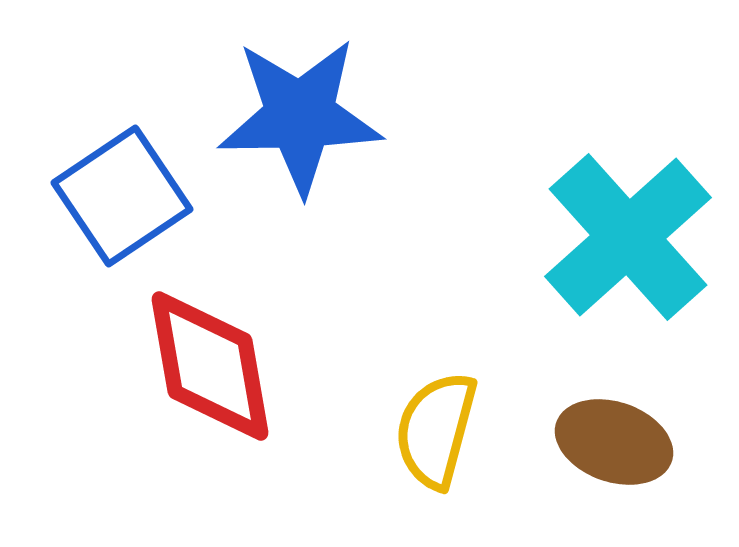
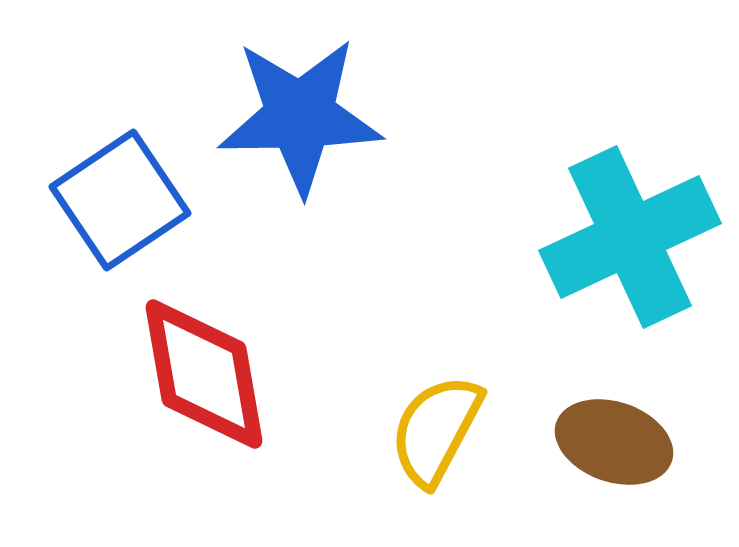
blue square: moved 2 px left, 4 px down
cyan cross: moved 2 px right; rotated 17 degrees clockwise
red diamond: moved 6 px left, 8 px down
yellow semicircle: rotated 13 degrees clockwise
